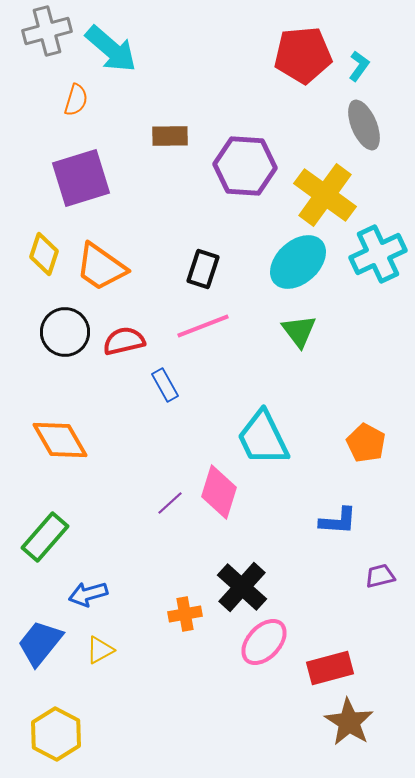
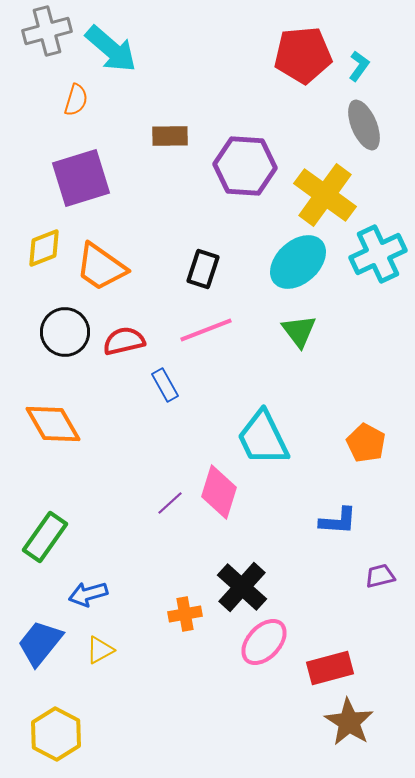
yellow diamond: moved 6 px up; rotated 51 degrees clockwise
pink line: moved 3 px right, 4 px down
orange diamond: moved 7 px left, 16 px up
green rectangle: rotated 6 degrees counterclockwise
